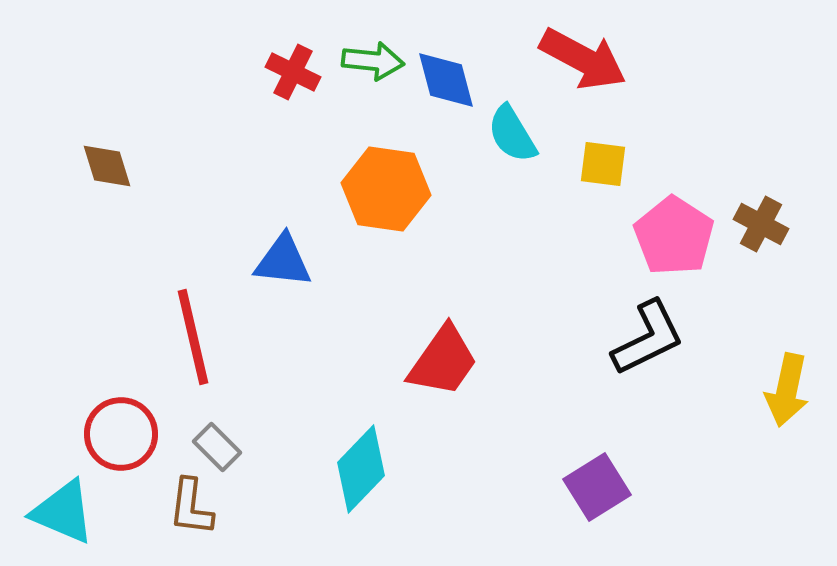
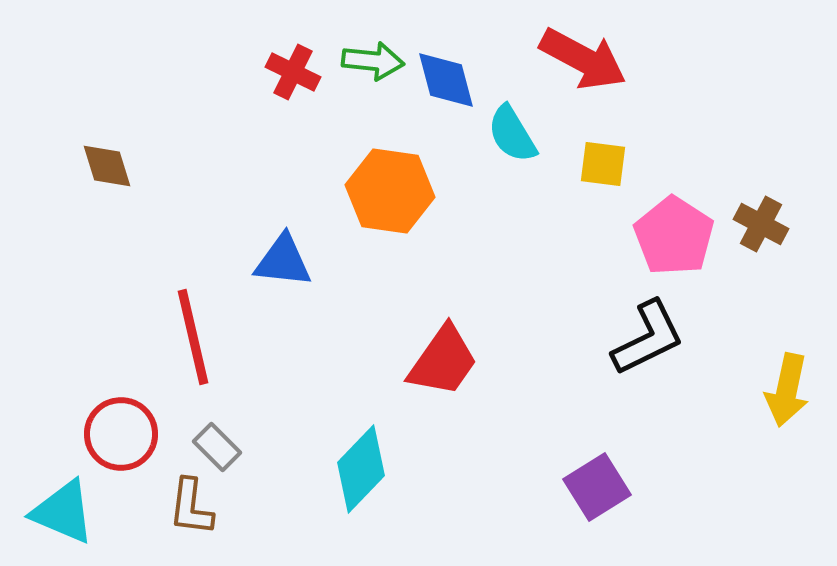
orange hexagon: moved 4 px right, 2 px down
